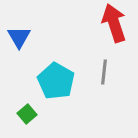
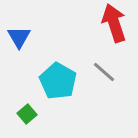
gray line: rotated 55 degrees counterclockwise
cyan pentagon: moved 2 px right
